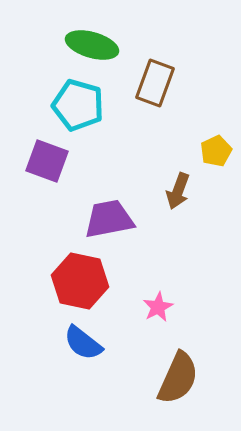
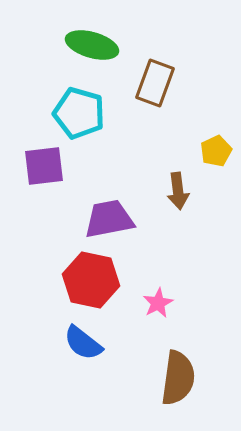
cyan pentagon: moved 1 px right, 8 px down
purple square: moved 3 px left, 5 px down; rotated 27 degrees counterclockwise
brown arrow: rotated 27 degrees counterclockwise
red hexagon: moved 11 px right, 1 px up
pink star: moved 4 px up
brown semicircle: rotated 16 degrees counterclockwise
